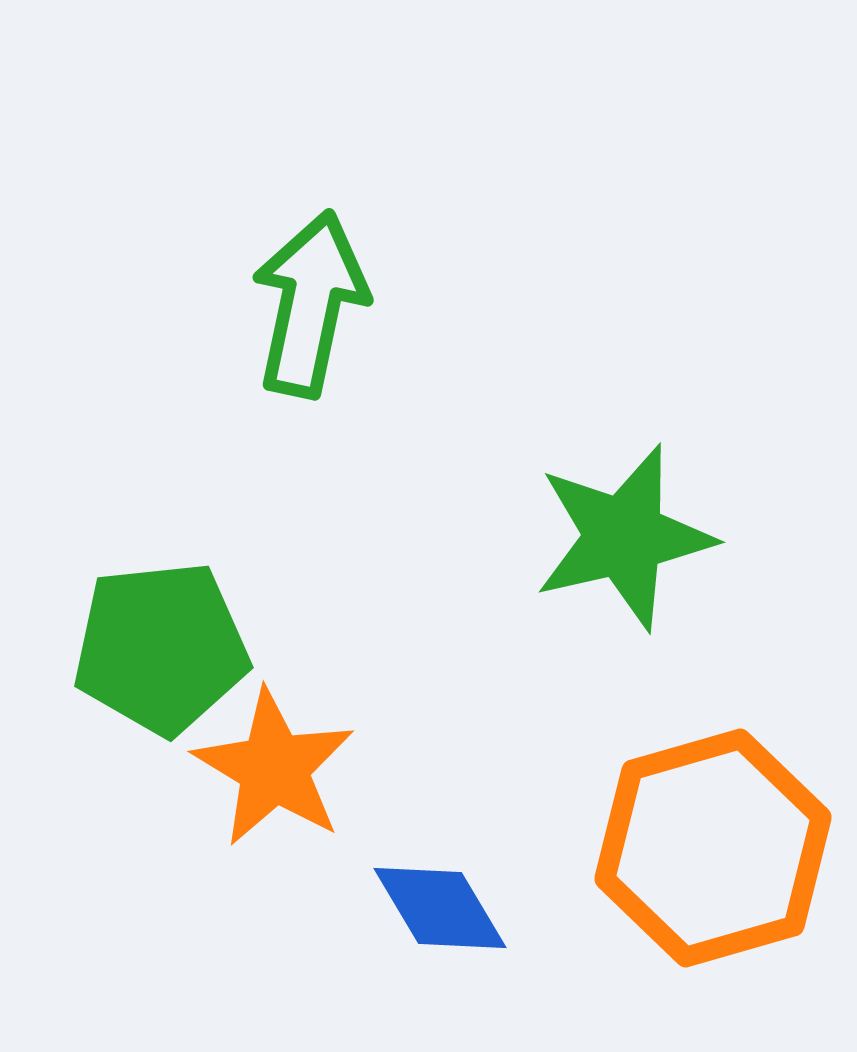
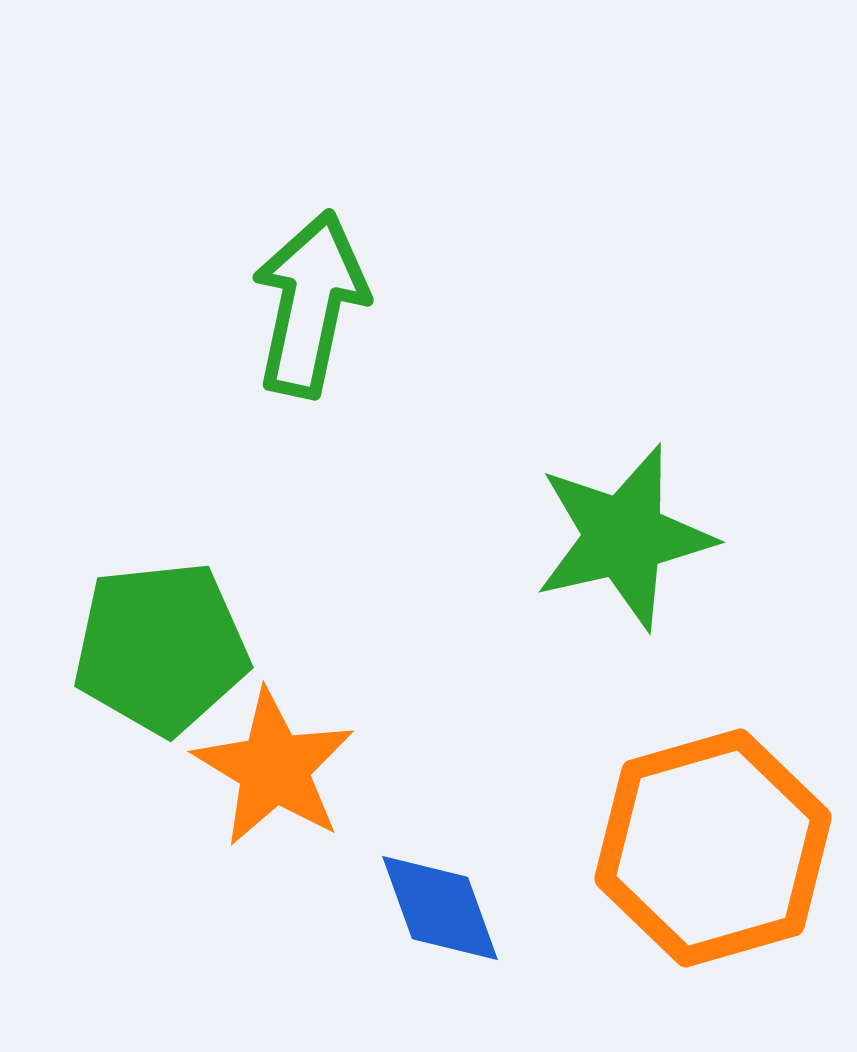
blue diamond: rotated 11 degrees clockwise
